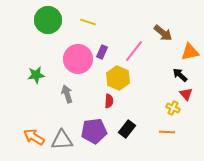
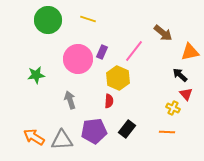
yellow line: moved 3 px up
gray arrow: moved 3 px right, 6 px down
